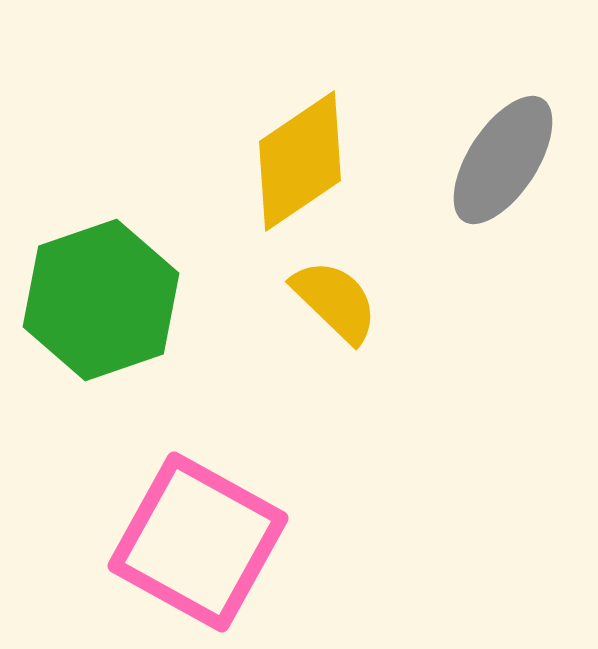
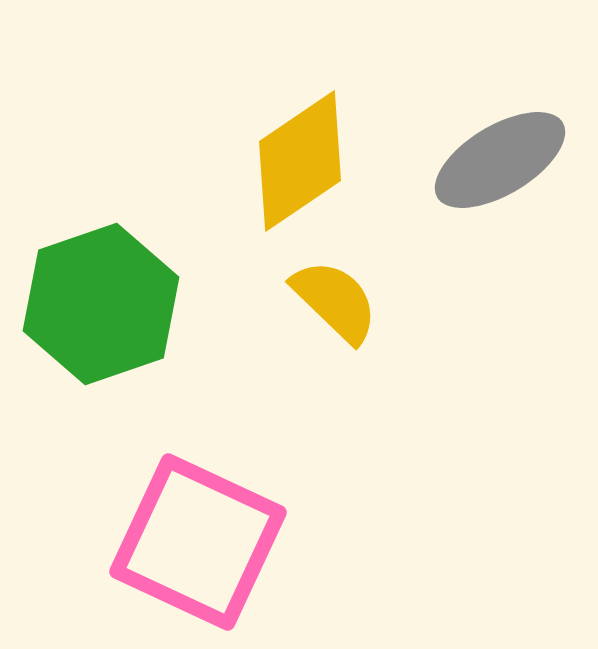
gray ellipse: moved 3 px left; rotated 26 degrees clockwise
green hexagon: moved 4 px down
pink square: rotated 4 degrees counterclockwise
